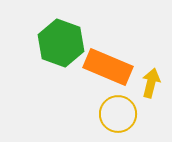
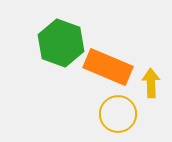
yellow arrow: rotated 16 degrees counterclockwise
